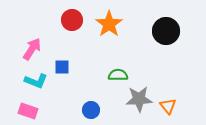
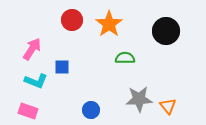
green semicircle: moved 7 px right, 17 px up
